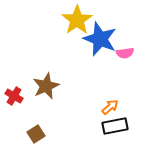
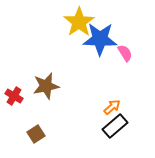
yellow star: moved 2 px right, 2 px down
blue star: rotated 20 degrees counterclockwise
pink semicircle: rotated 114 degrees counterclockwise
brown star: rotated 12 degrees clockwise
orange arrow: moved 2 px right
black rectangle: rotated 30 degrees counterclockwise
